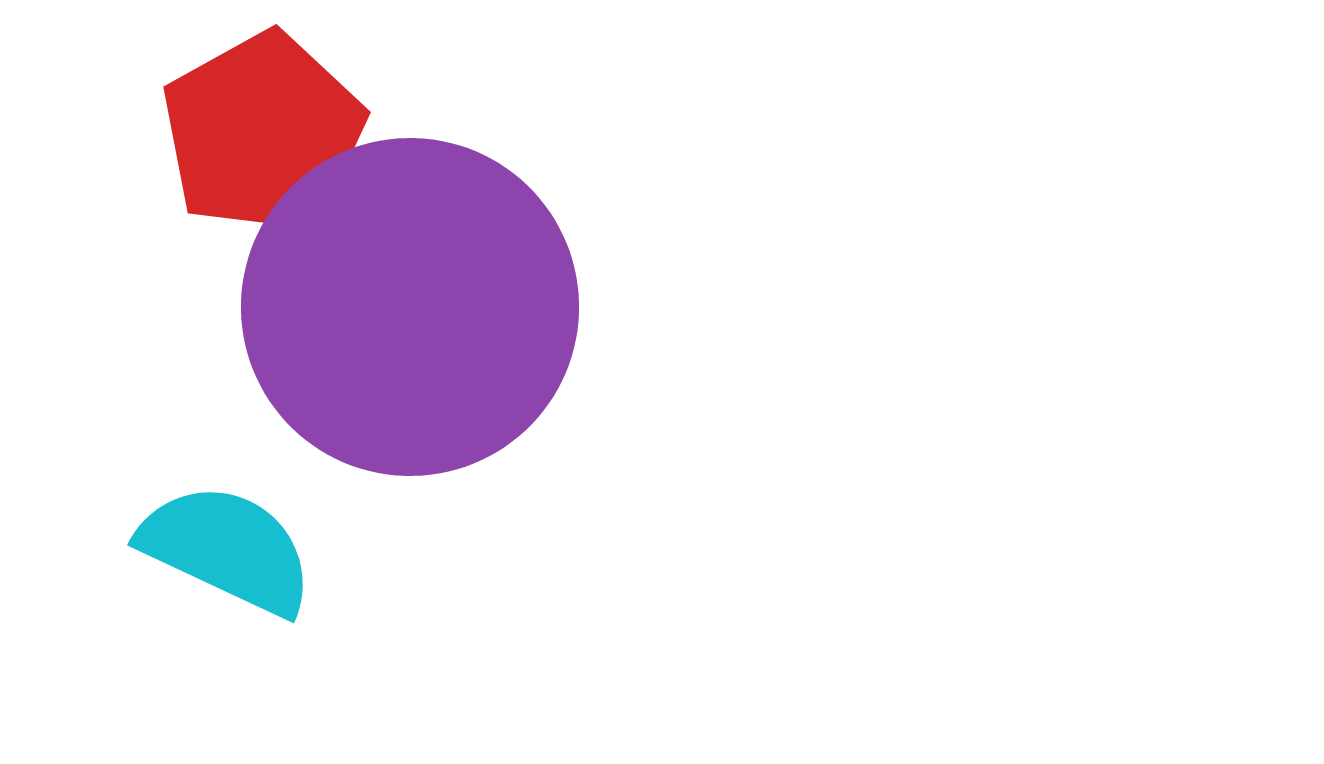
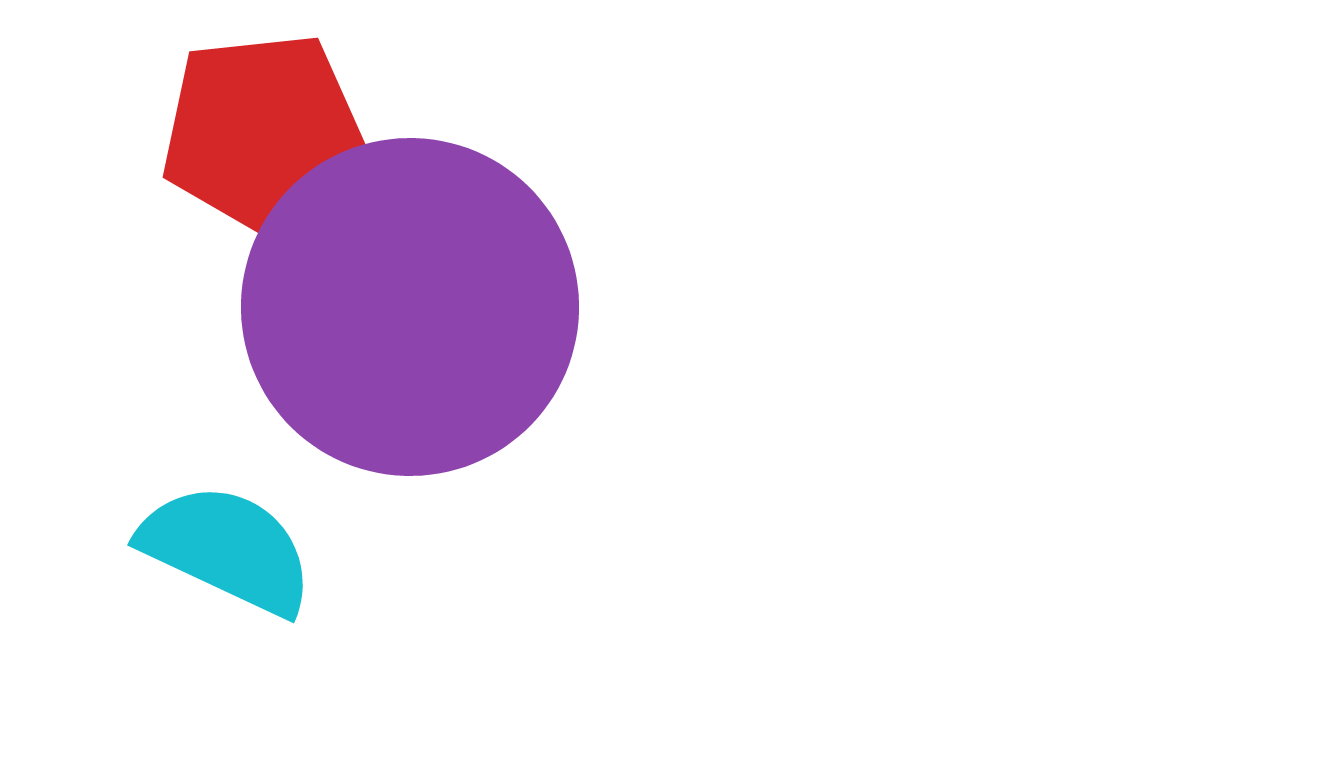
red pentagon: rotated 23 degrees clockwise
